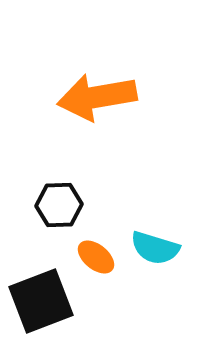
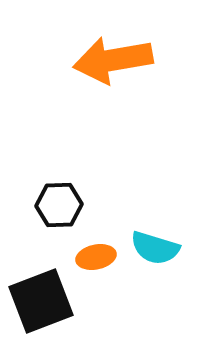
orange arrow: moved 16 px right, 37 px up
orange ellipse: rotated 51 degrees counterclockwise
